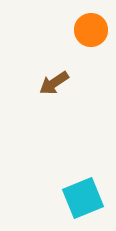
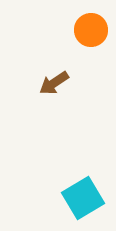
cyan square: rotated 9 degrees counterclockwise
